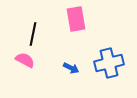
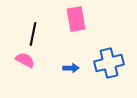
blue arrow: rotated 28 degrees counterclockwise
